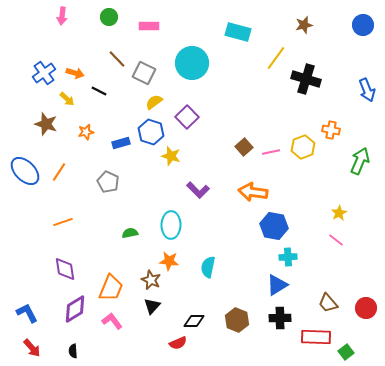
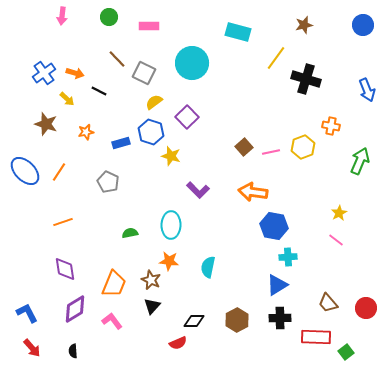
orange cross at (331, 130): moved 4 px up
orange trapezoid at (111, 288): moved 3 px right, 4 px up
brown hexagon at (237, 320): rotated 10 degrees clockwise
